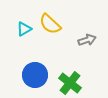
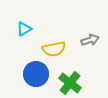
yellow semicircle: moved 4 px right, 25 px down; rotated 55 degrees counterclockwise
gray arrow: moved 3 px right
blue circle: moved 1 px right, 1 px up
